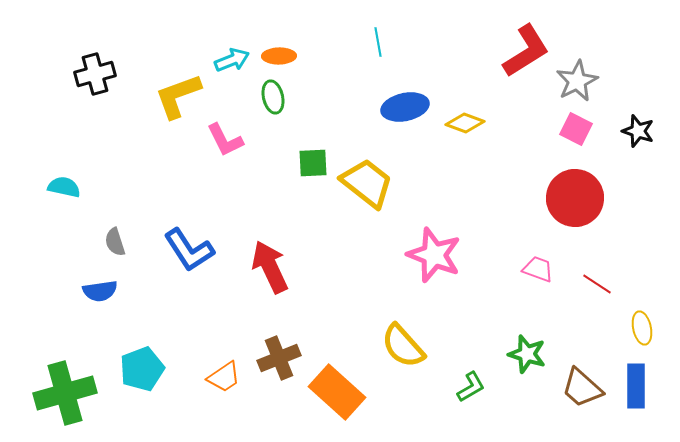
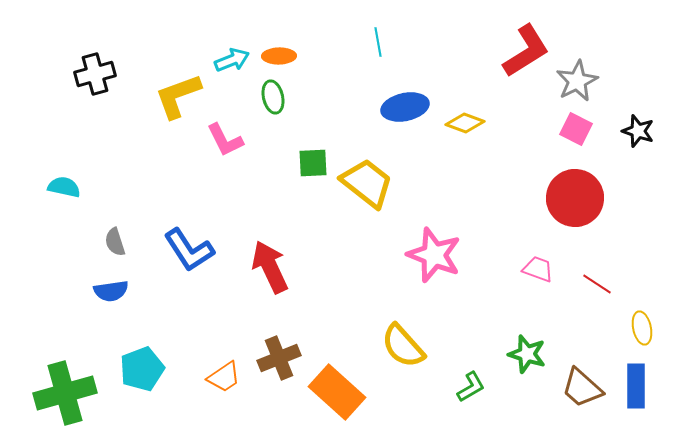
blue semicircle: moved 11 px right
